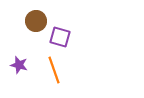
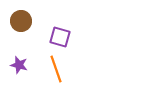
brown circle: moved 15 px left
orange line: moved 2 px right, 1 px up
